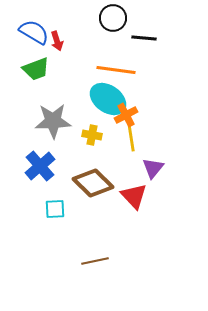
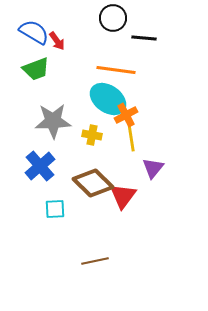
red arrow: rotated 18 degrees counterclockwise
red triangle: moved 11 px left; rotated 20 degrees clockwise
